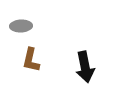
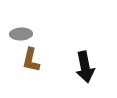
gray ellipse: moved 8 px down
